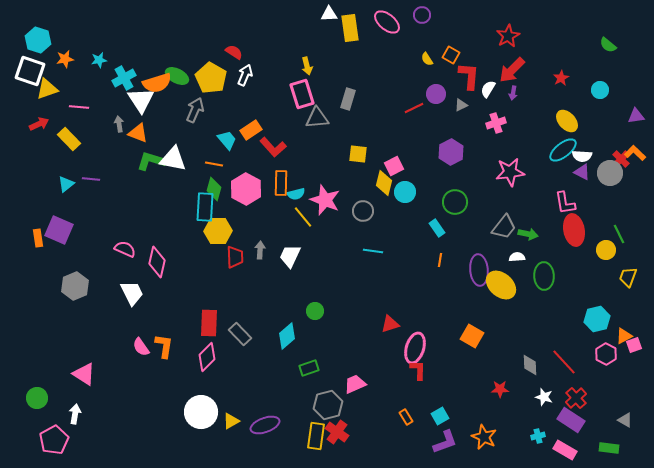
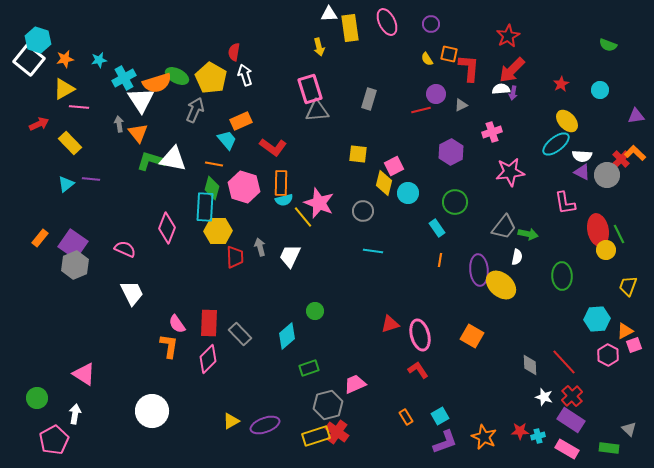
purple circle at (422, 15): moved 9 px right, 9 px down
pink ellipse at (387, 22): rotated 24 degrees clockwise
green semicircle at (608, 45): rotated 18 degrees counterclockwise
red semicircle at (234, 52): rotated 114 degrees counterclockwise
orange square at (451, 55): moved 2 px left, 1 px up; rotated 18 degrees counterclockwise
yellow arrow at (307, 66): moved 12 px right, 19 px up
white square at (30, 71): moved 1 px left, 11 px up; rotated 20 degrees clockwise
white arrow at (245, 75): rotated 40 degrees counterclockwise
red L-shape at (469, 76): moved 8 px up
red star at (561, 78): moved 6 px down
yellow triangle at (47, 89): moved 17 px right; rotated 10 degrees counterclockwise
white semicircle at (488, 89): moved 13 px right; rotated 54 degrees clockwise
pink rectangle at (302, 94): moved 8 px right, 5 px up
gray rectangle at (348, 99): moved 21 px right
red line at (414, 108): moved 7 px right, 2 px down; rotated 12 degrees clockwise
gray triangle at (317, 118): moved 7 px up
pink cross at (496, 123): moved 4 px left, 9 px down
orange rectangle at (251, 130): moved 10 px left, 9 px up; rotated 10 degrees clockwise
orange triangle at (138, 133): rotated 30 degrees clockwise
yellow rectangle at (69, 139): moved 1 px right, 4 px down
red L-shape at (273, 147): rotated 12 degrees counterclockwise
cyan ellipse at (563, 150): moved 7 px left, 6 px up
gray circle at (610, 173): moved 3 px left, 2 px down
green diamond at (214, 189): moved 2 px left, 1 px up
pink hexagon at (246, 189): moved 2 px left, 2 px up; rotated 12 degrees counterclockwise
cyan circle at (405, 192): moved 3 px right, 1 px down
cyan semicircle at (296, 194): moved 12 px left, 6 px down
pink star at (325, 200): moved 6 px left, 3 px down
purple square at (59, 230): moved 14 px right, 14 px down; rotated 12 degrees clockwise
red ellipse at (574, 230): moved 24 px right
orange rectangle at (38, 238): moved 2 px right; rotated 48 degrees clockwise
gray arrow at (260, 250): moved 3 px up; rotated 18 degrees counterclockwise
white semicircle at (517, 257): rotated 105 degrees clockwise
pink diamond at (157, 262): moved 10 px right, 34 px up; rotated 8 degrees clockwise
green ellipse at (544, 276): moved 18 px right
yellow trapezoid at (628, 277): moved 9 px down
gray hexagon at (75, 286): moved 21 px up
cyan hexagon at (597, 319): rotated 10 degrees clockwise
orange triangle at (624, 336): moved 1 px right, 5 px up
orange L-shape at (164, 346): moved 5 px right
pink semicircle at (141, 347): moved 36 px right, 23 px up
pink ellipse at (415, 348): moved 5 px right, 13 px up; rotated 32 degrees counterclockwise
pink hexagon at (606, 354): moved 2 px right, 1 px down
pink diamond at (207, 357): moved 1 px right, 2 px down
red L-shape at (418, 370): rotated 35 degrees counterclockwise
red star at (500, 389): moved 20 px right, 42 px down
red cross at (576, 398): moved 4 px left, 2 px up
white circle at (201, 412): moved 49 px left, 1 px up
gray triangle at (625, 420): moved 4 px right, 9 px down; rotated 14 degrees clockwise
yellow rectangle at (316, 436): rotated 64 degrees clockwise
pink rectangle at (565, 450): moved 2 px right, 1 px up
